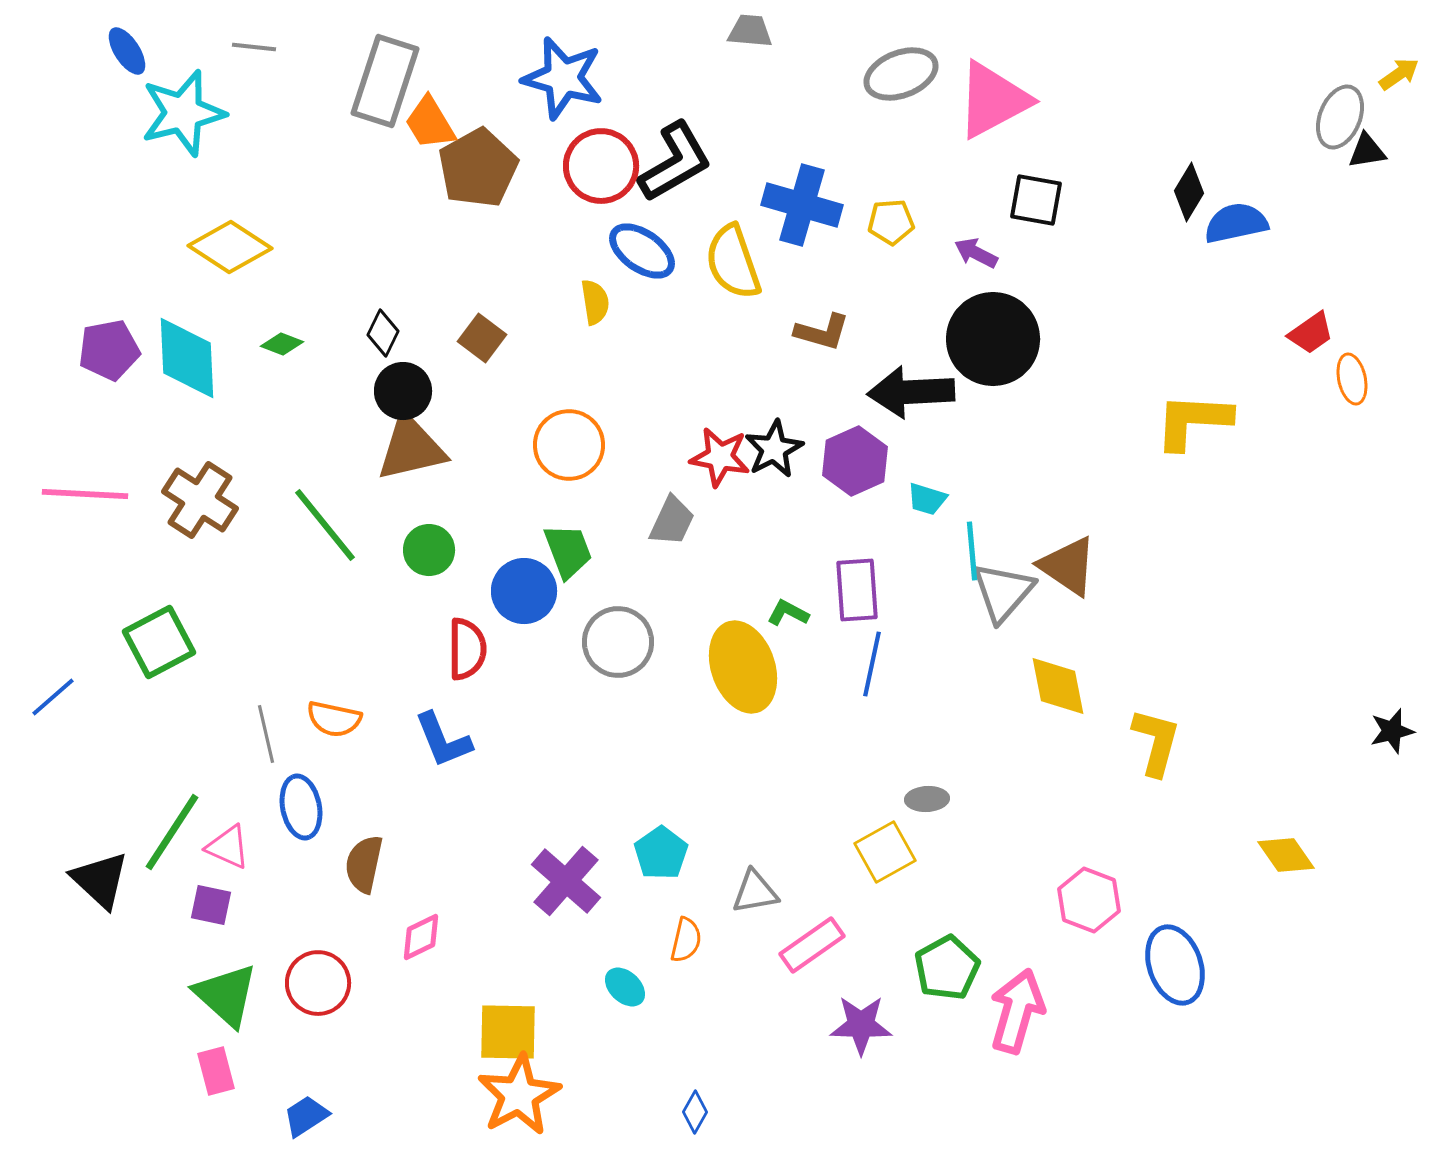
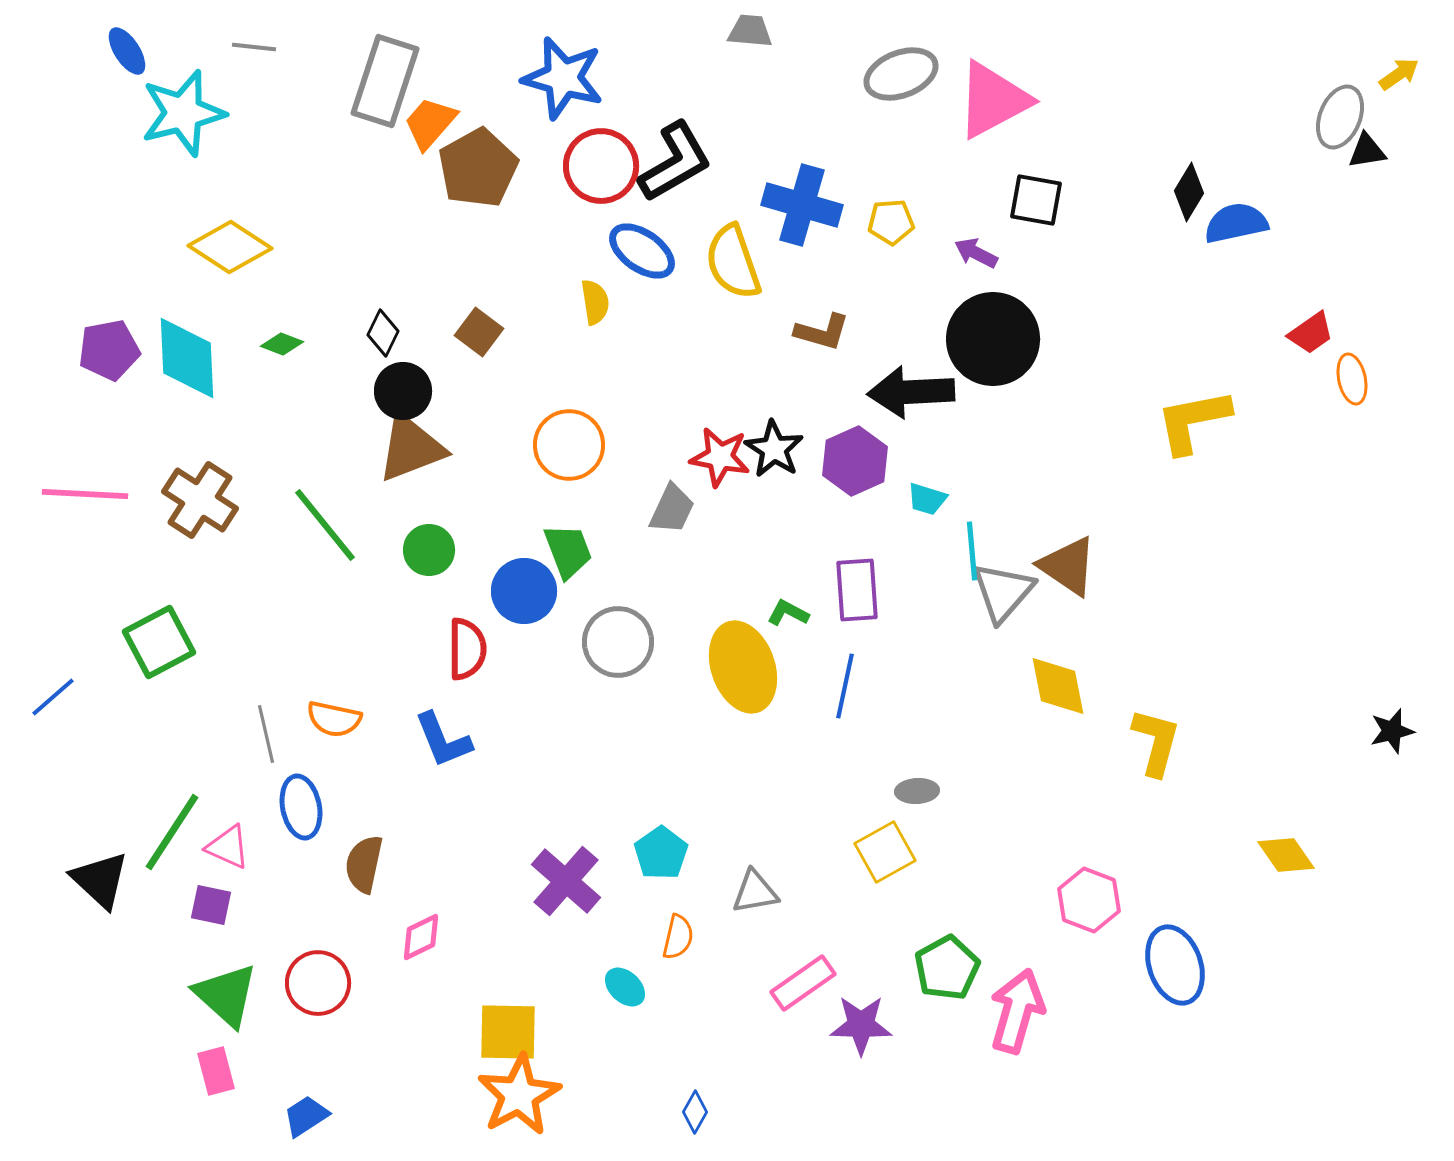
orange trapezoid at (430, 123): rotated 72 degrees clockwise
brown square at (482, 338): moved 3 px left, 6 px up
yellow L-shape at (1193, 421): rotated 14 degrees counterclockwise
brown triangle at (411, 448): rotated 8 degrees counterclockwise
black star at (774, 449): rotated 12 degrees counterclockwise
gray trapezoid at (672, 521): moved 12 px up
blue line at (872, 664): moved 27 px left, 22 px down
gray ellipse at (927, 799): moved 10 px left, 8 px up
orange semicircle at (686, 940): moved 8 px left, 3 px up
pink rectangle at (812, 945): moved 9 px left, 38 px down
